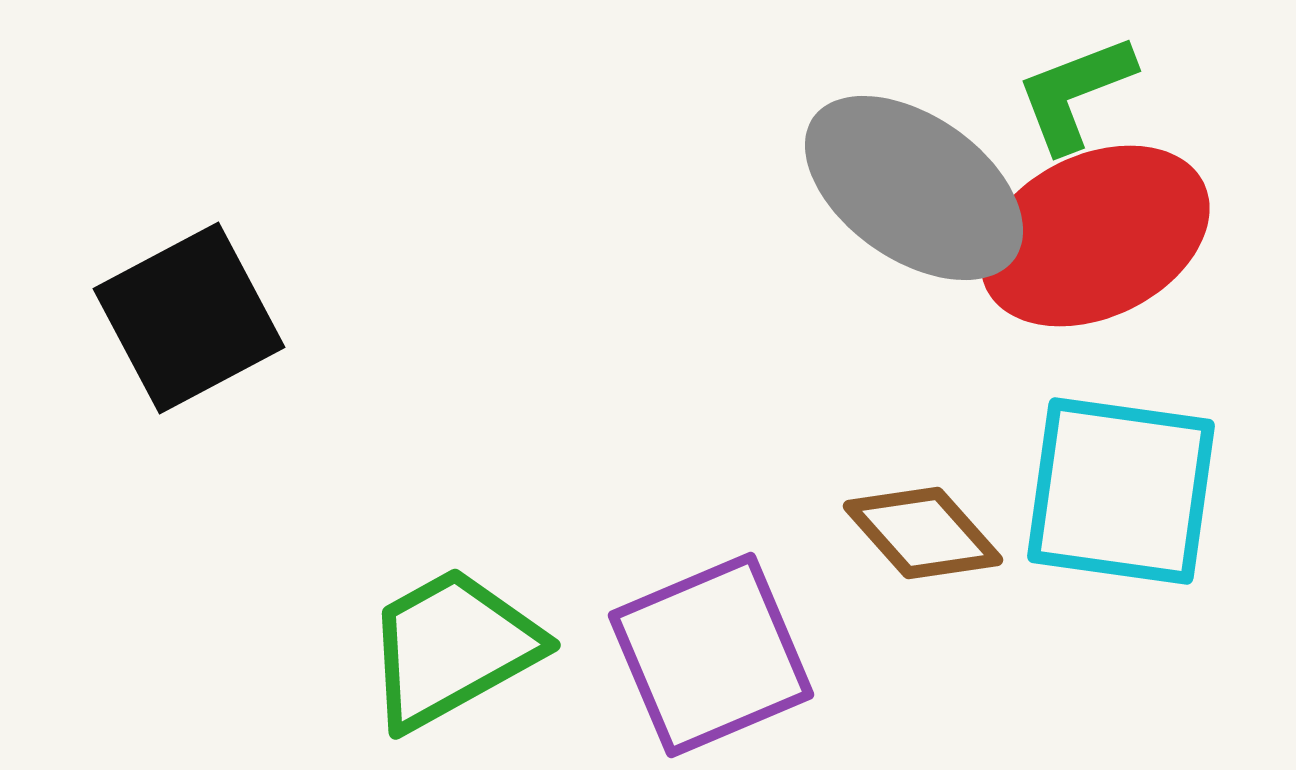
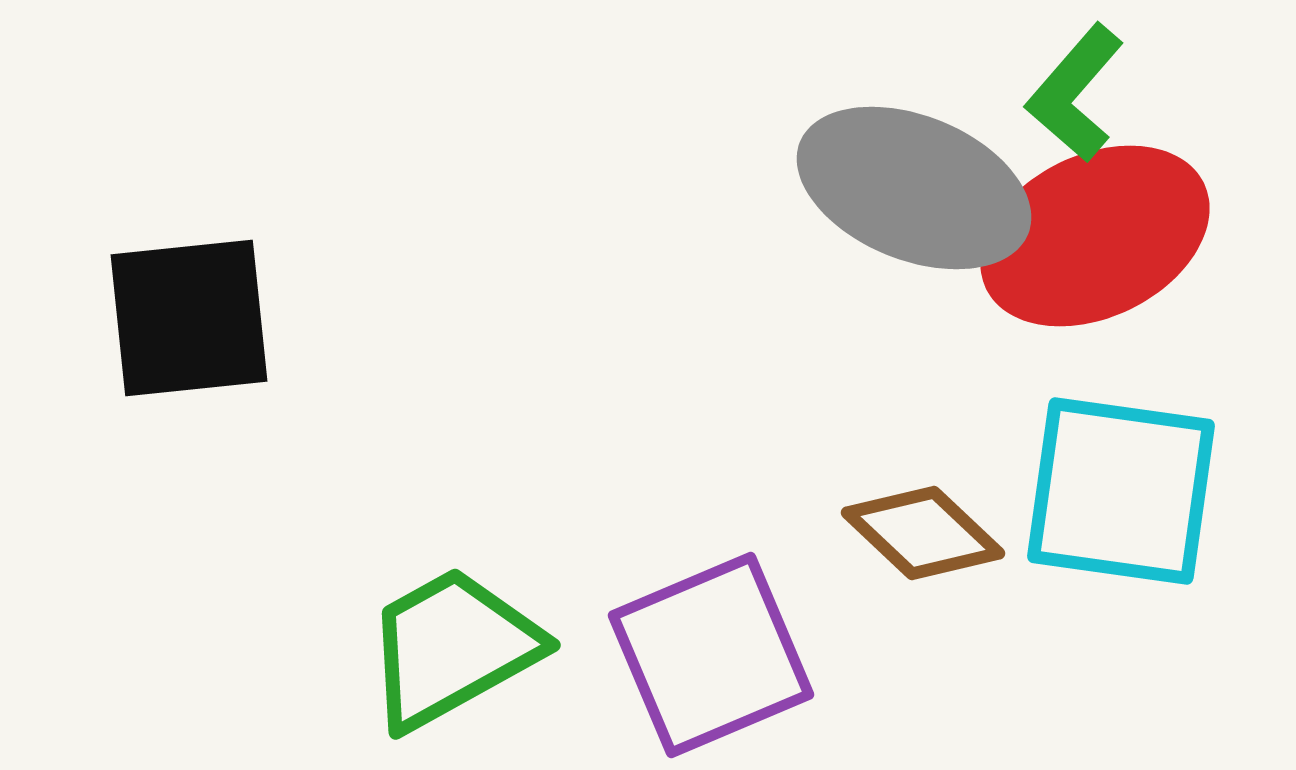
green L-shape: rotated 28 degrees counterclockwise
gray ellipse: rotated 13 degrees counterclockwise
black square: rotated 22 degrees clockwise
brown diamond: rotated 5 degrees counterclockwise
